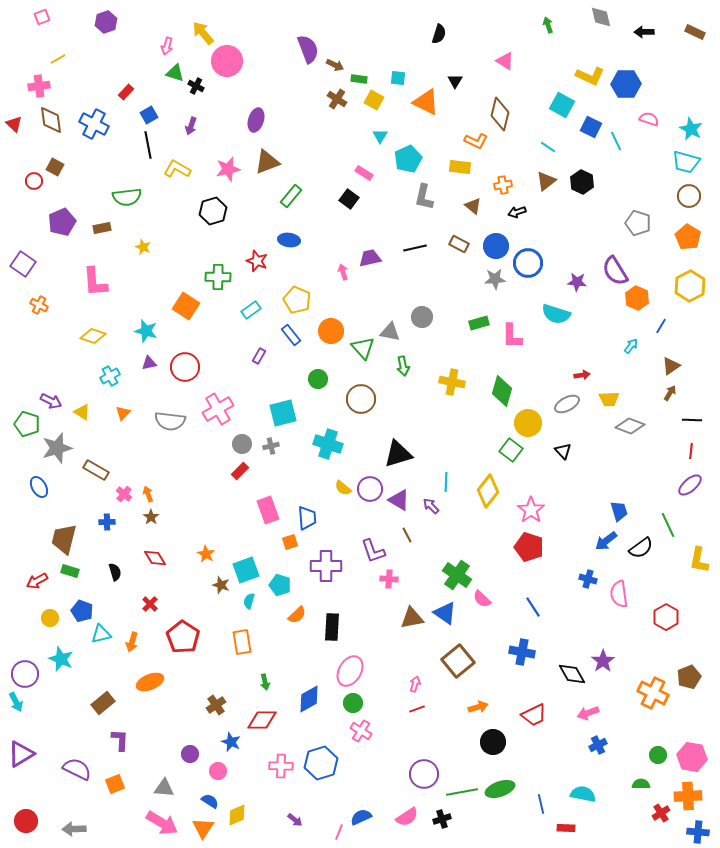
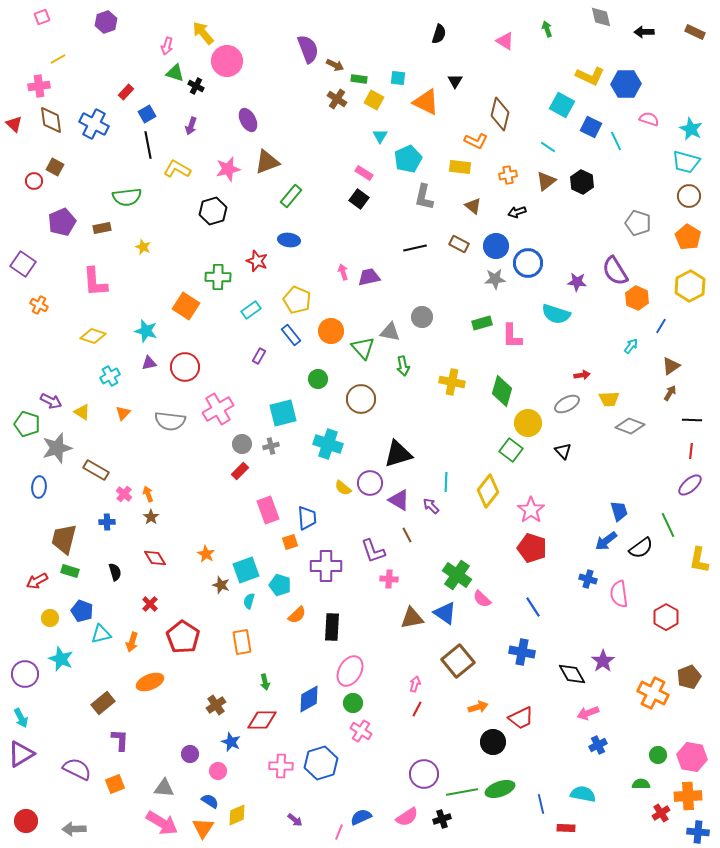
green arrow at (548, 25): moved 1 px left, 4 px down
pink triangle at (505, 61): moved 20 px up
blue square at (149, 115): moved 2 px left, 1 px up
purple ellipse at (256, 120): moved 8 px left; rotated 45 degrees counterclockwise
orange cross at (503, 185): moved 5 px right, 10 px up
black square at (349, 199): moved 10 px right
purple trapezoid at (370, 258): moved 1 px left, 19 px down
green rectangle at (479, 323): moved 3 px right
blue ellipse at (39, 487): rotated 35 degrees clockwise
purple circle at (370, 489): moved 6 px up
red pentagon at (529, 547): moved 3 px right, 1 px down
cyan arrow at (16, 702): moved 5 px right, 16 px down
red line at (417, 709): rotated 42 degrees counterclockwise
red trapezoid at (534, 715): moved 13 px left, 3 px down
